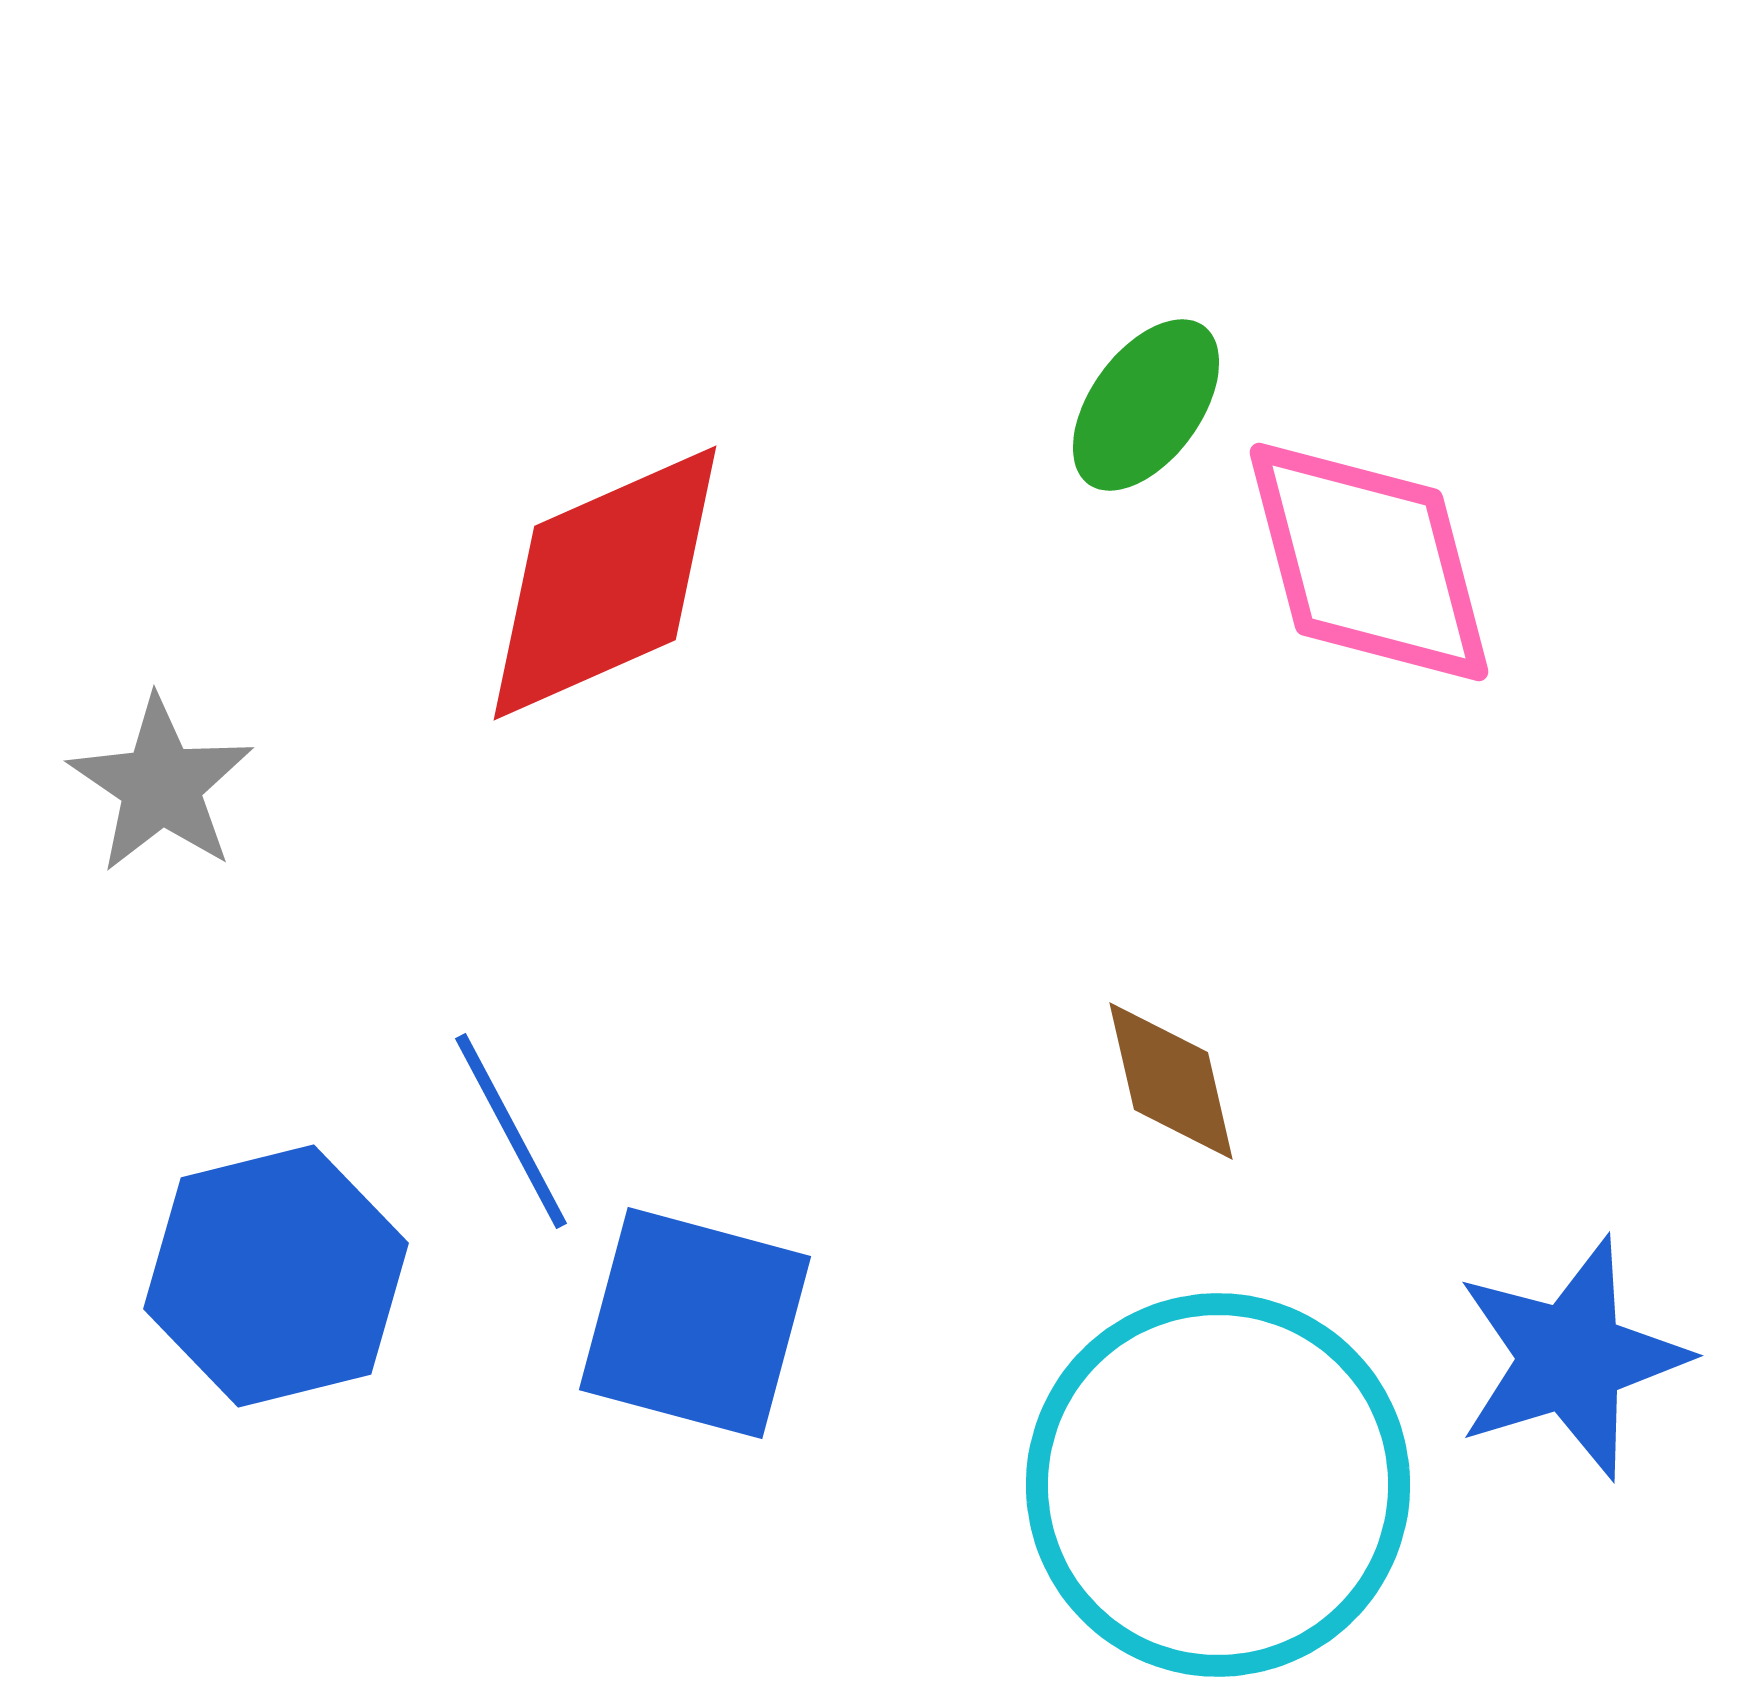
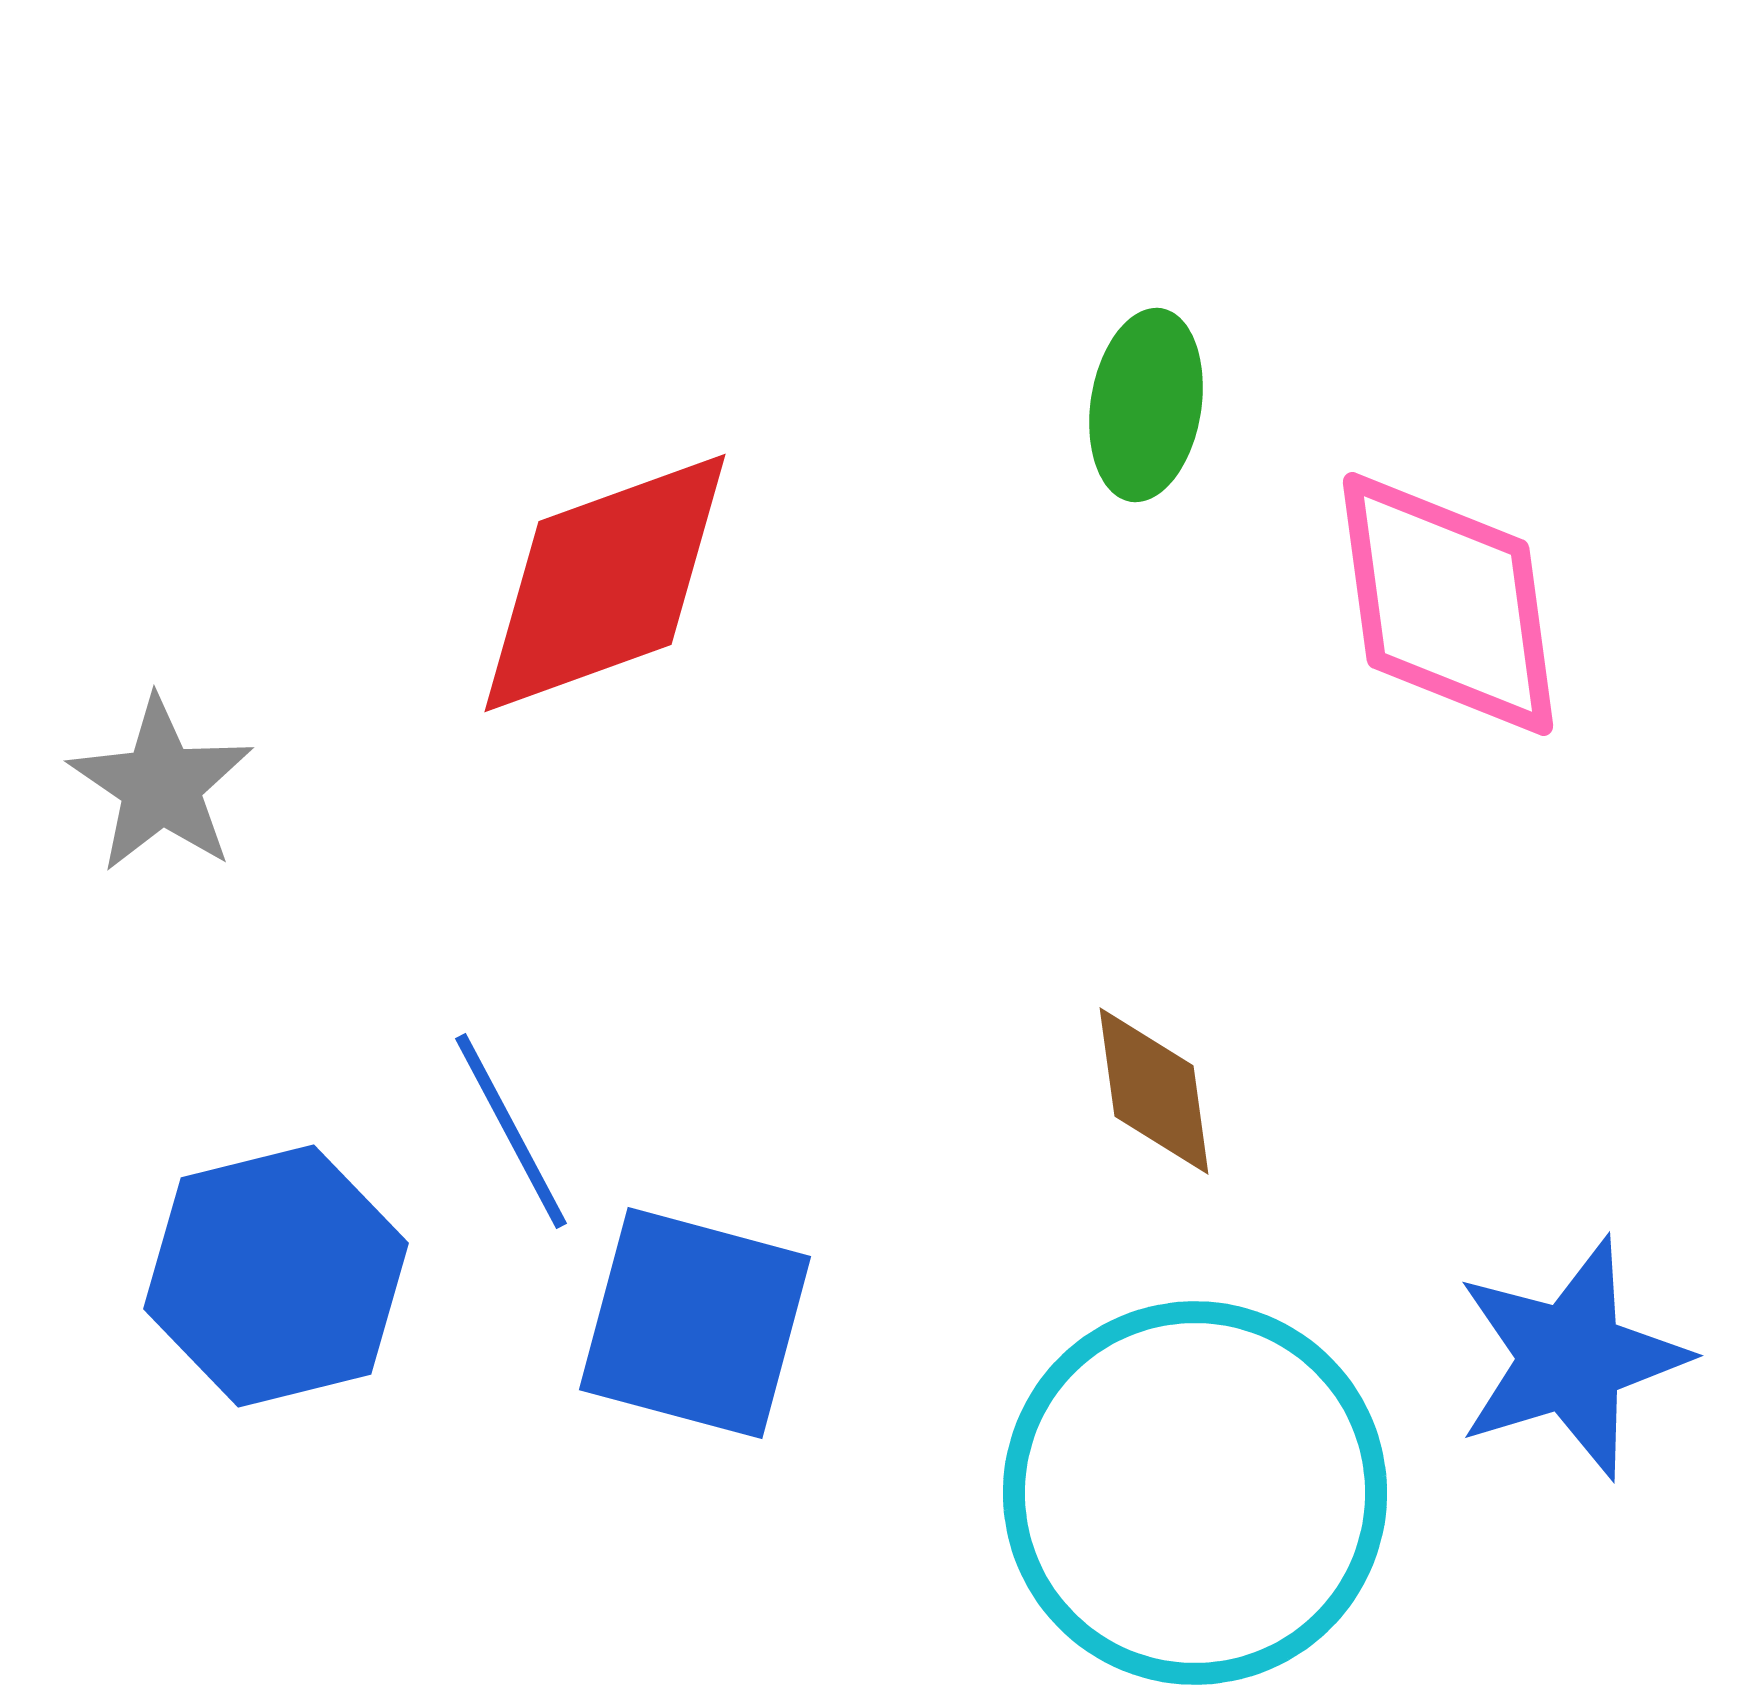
green ellipse: rotated 27 degrees counterclockwise
pink diamond: moved 79 px right, 42 px down; rotated 7 degrees clockwise
red diamond: rotated 4 degrees clockwise
brown diamond: moved 17 px left, 10 px down; rotated 5 degrees clockwise
cyan circle: moved 23 px left, 8 px down
